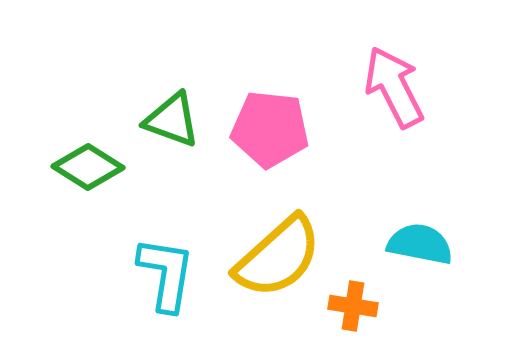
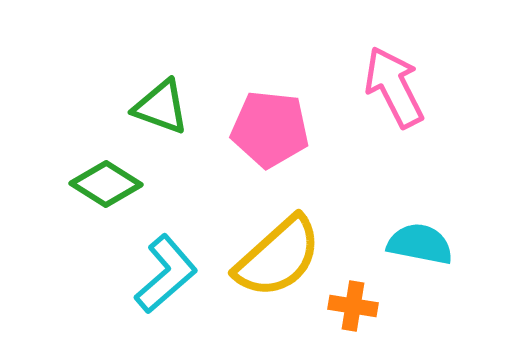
green triangle: moved 11 px left, 13 px up
green diamond: moved 18 px right, 17 px down
cyan L-shape: rotated 40 degrees clockwise
